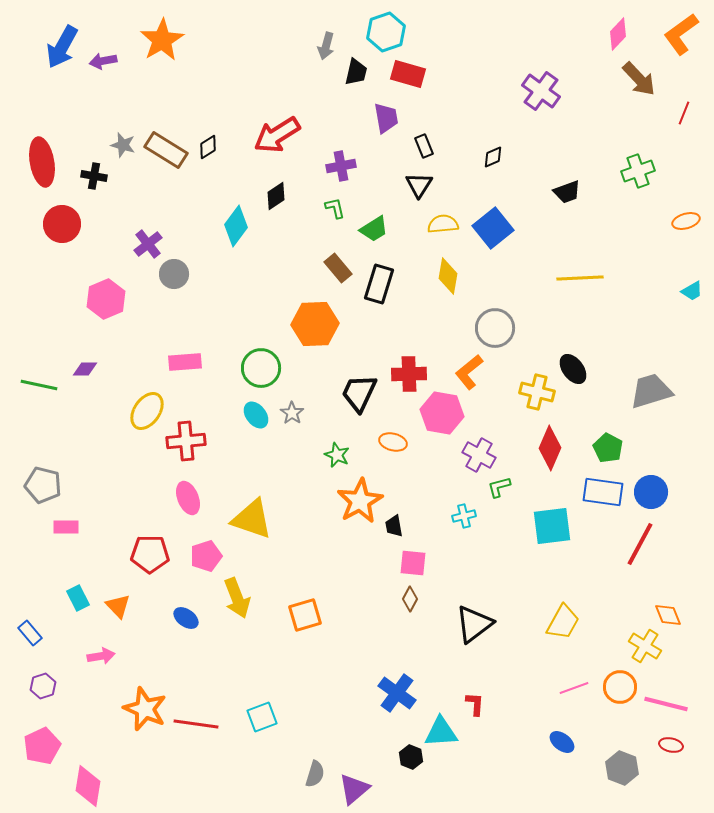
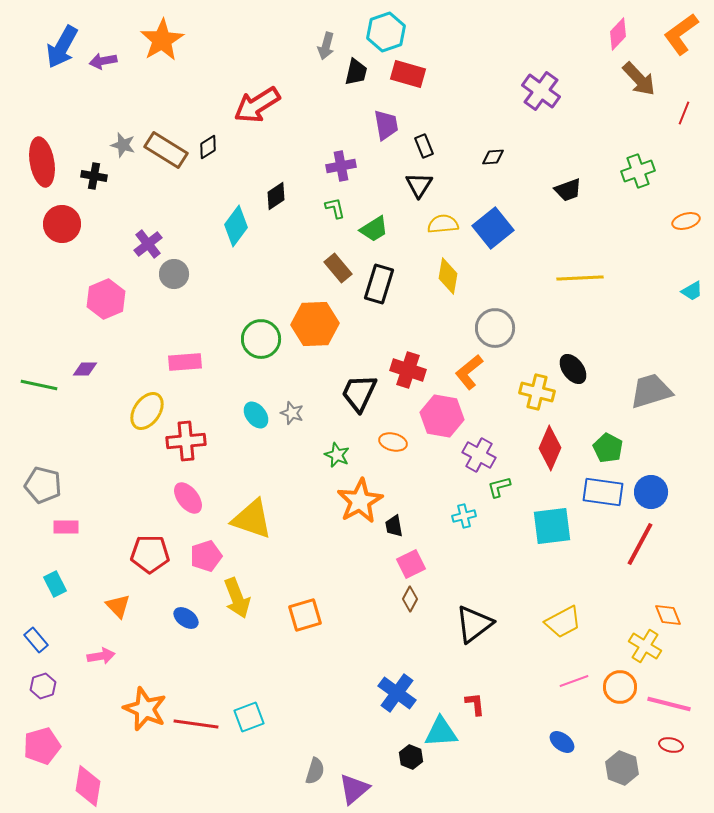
purple trapezoid at (386, 118): moved 7 px down
red arrow at (277, 135): moved 20 px left, 30 px up
black diamond at (493, 157): rotated 20 degrees clockwise
black trapezoid at (567, 192): moved 1 px right, 2 px up
green circle at (261, 368): moved 29 px up
red cross at (409, 374): moved 1 px left, 4 px up; rotated 20 degrees clockwise
gray star at (292, 413): rotated 15 degrees counterclockwise
pink hexagon at (442, 413): moved 3 px down
pink ellipse at (188, 498): rotated 16 degrees counterclockwise
pink square at (413, 563): moved 2 px left, 1 px down; rotated 32 degrees counterclockwise
cyan rectangle at (78, 598): moved 23 px left, 14 px up
yellow trapezoid at (563, 622): rotated 33 degrees clockwise
blue rectangle at (30, 633): moved 6 px right, 7 px down
pink line at (574, 688): moved 7 px up
red L-shape at (475, 704): rotated 10 degrees counterclockwise
pink line at (666, 704): moved 3 px right
cyan square at (262, 717): moved 13 px left
pink pentagon at (42, 746): rotated 9 degrees clockwise
gray semicircle at (315, 774): moved 3 px up
